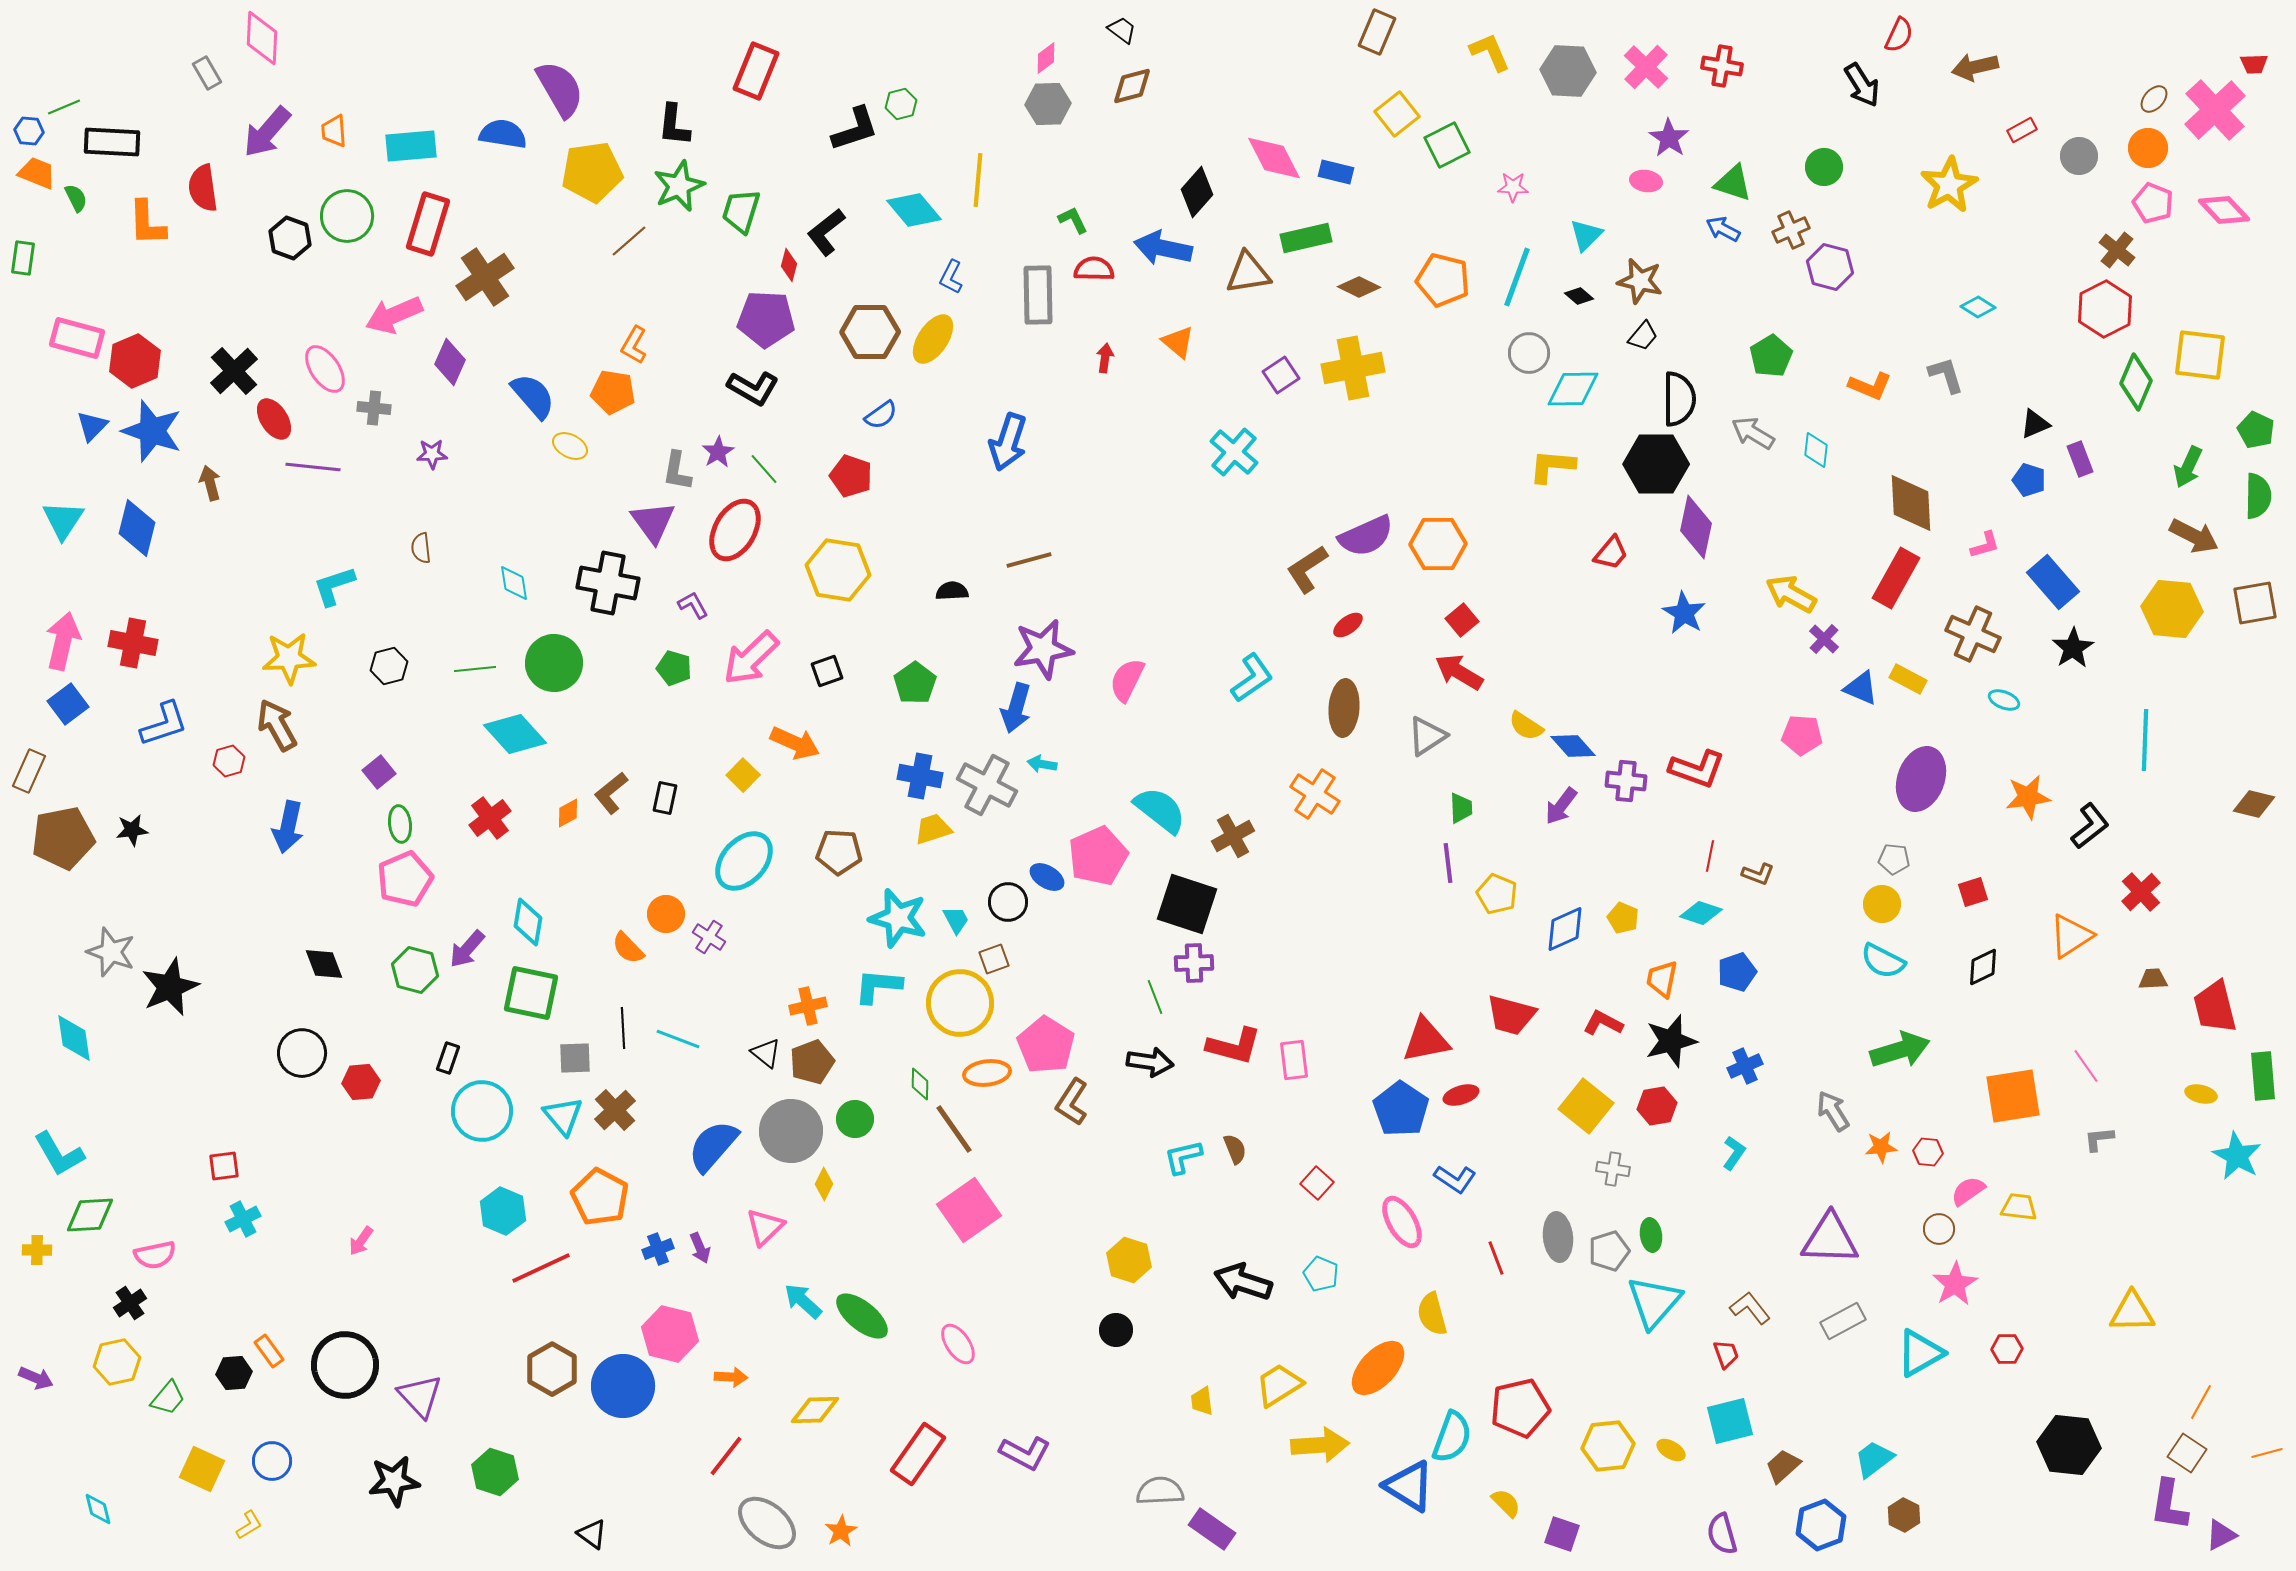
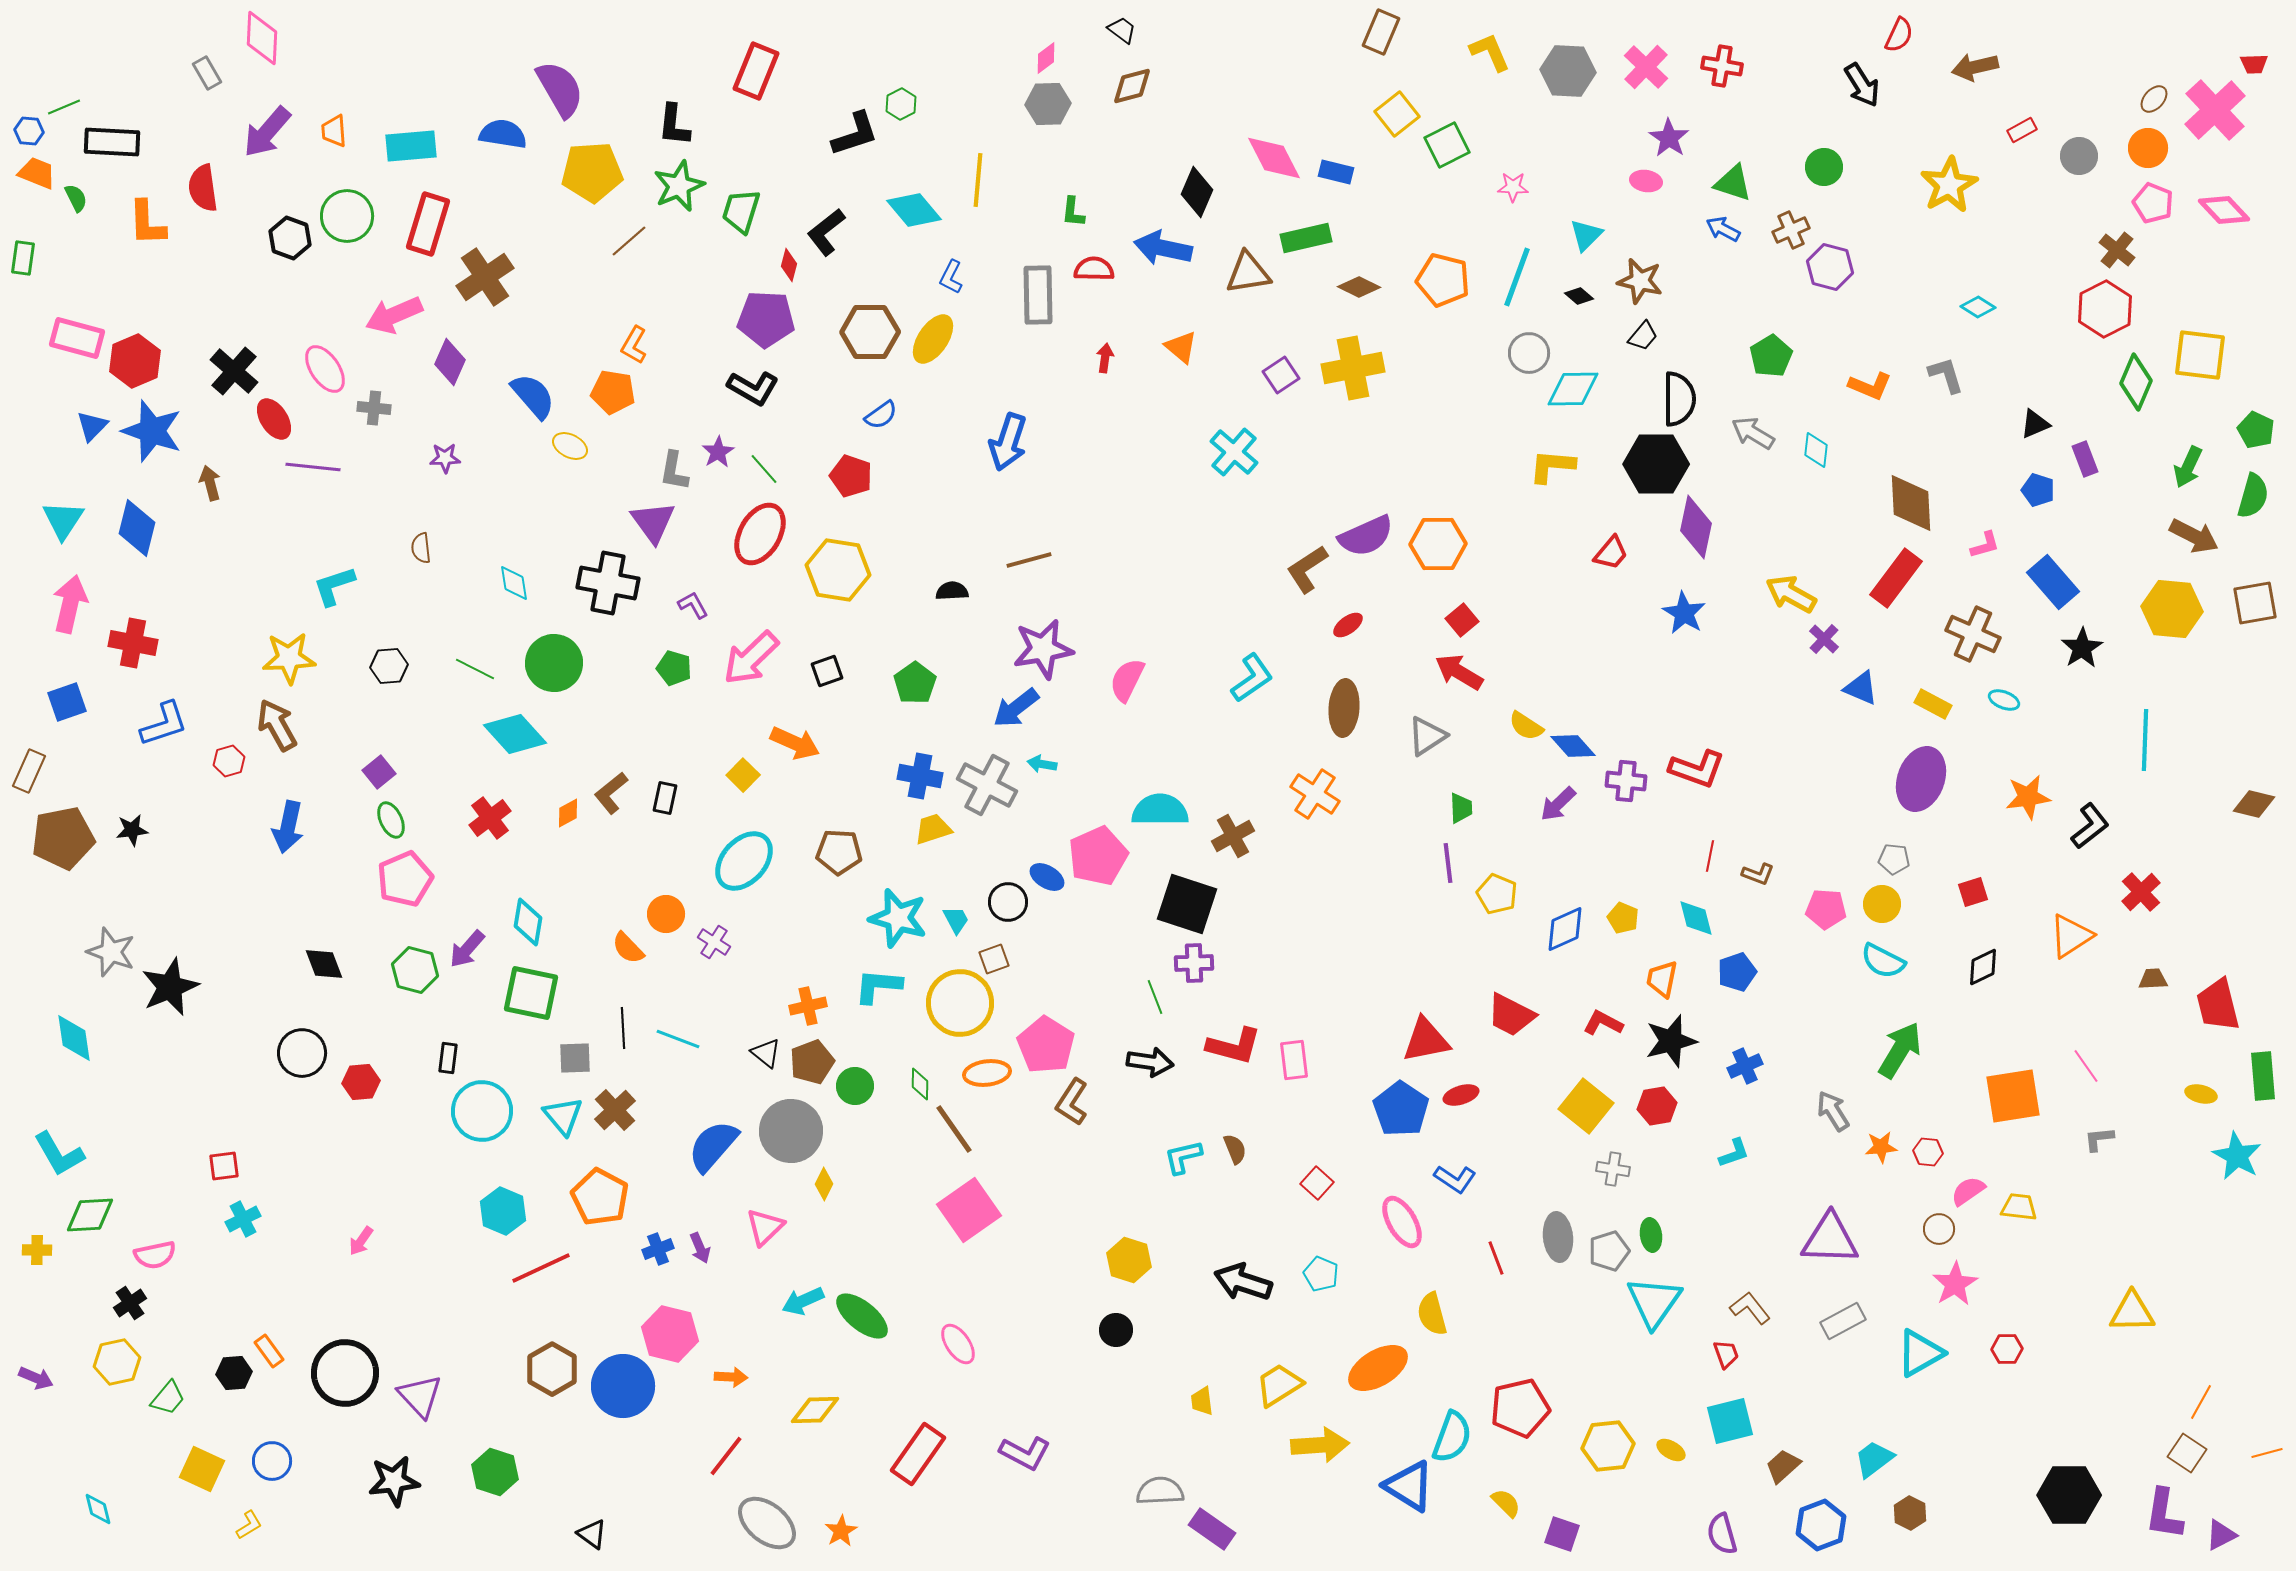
brown rectangle at (1377, 32): moved 4 px right
green hexagon at (901, 104): rotated 12 degrees counterclockwise
black L-shape at (855, 129): moved 5 px down
yellow pentagon at (592, 172): rotated 4 degrees clockwise
black diamond at (1197, 192): rotated 18 degrees counterclockwise
green L-shape at (1073, 220): moved 8 px up; rotated 148 degrees counterclockwise
orange triangle at (1178, 342): moved 3 px right, 5 px down
black cross at (234, 371): rotated 6 degrees counterclockwise
purple star at (432, 454): moved 13 px right, 4 px down
purple rectangle at (2080, 459): moved 5 px right
gray L-shape at (677, 471): moved 3 px left
blue pentagon at (2029, 480): moved 9 px right, 10 px down
green semicircle at (2258, 496): moved 5 px left; rotated 15 degrees clockwise
red ellipse at (735, 530): moved 25 px right, 4 px down
red rectangle at (1896, 578): rotated 8 degrees clockwise
pink arrow at (63, 641): moved 7 px right, 37 px up
black star at (2073, 648): moved 9 px right
black hexagon at (389, 666): rotated 9 degrees clockwise
green line at (475, 669): rotated 33 degrees clockwise
yellow rectangle at (1908, 679): moved 25 px right, 25 px down
blue square at (68, 704): moved 1 px left, 2 px up; rotated 18 degrees clockwise
blue arrow at (1016, 708): rotated 36 degrees clockwise
pink pentagon at (1802, 735): moved 24 px right, 174 px down
purple arrow at (1561, 806): moved 3 px left, 2 px up; rotated 9 degrees clockwise
cyan semicircle at (1160, 810): rotated 38 degrees counterclockwise
green ellipse at (400, 824): moved 9 px left, 4 px up; rotated 18 degrees counterclockwise
cyan diamond at (1701, 913): moved 5 px left, 5 px down; rotated 57 degrees clockwise
purple cross at (709, 937): moved 5 px right, 5 px down
red trapezoid at (2215, 1007): moved 3 px right, 2 px up
red trapezoid at (1511, 1015): rotated 12 degrees clockwise
green arrow at (1900, 1050): rotated 42 degrees counterclockwise
black rectangle at (448, 1058): rotated 12 degrees counterclockwise
green circle at (855, 1119): moved 33 px up
cyan L-shape at (1734, 1153): rotated 36 degrees clockwise
cyan arrow at (803, 1301): rotated 66 degrees counterclockwise
cyan triangle at (1654, 1302): rotated 6 degrees counterclockwise
black circle at (345, 1365): moved 8 px down
orange ellipse at (1378, 1368): rotated 16 degrees clockwise
black hexagon at (2069, 1445): moved 50 px down; rotated 6 degrees counterclockwise
purple L-shape at (2169, 1505): moved 5 px left, 9 px down
brown hexagon at (1904, 1515): moved 6 px right, 2 px up
